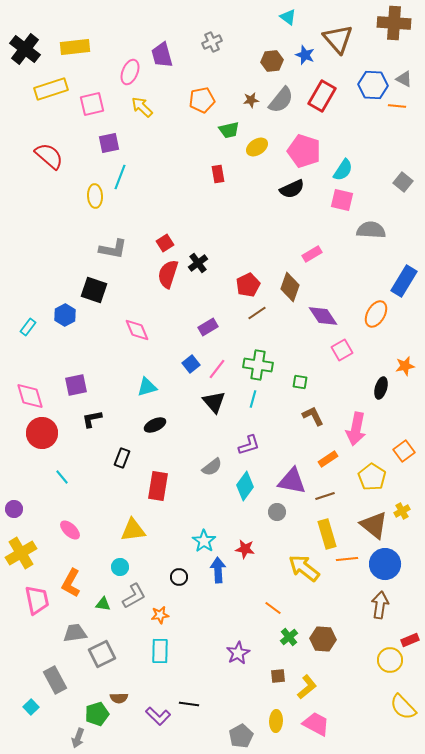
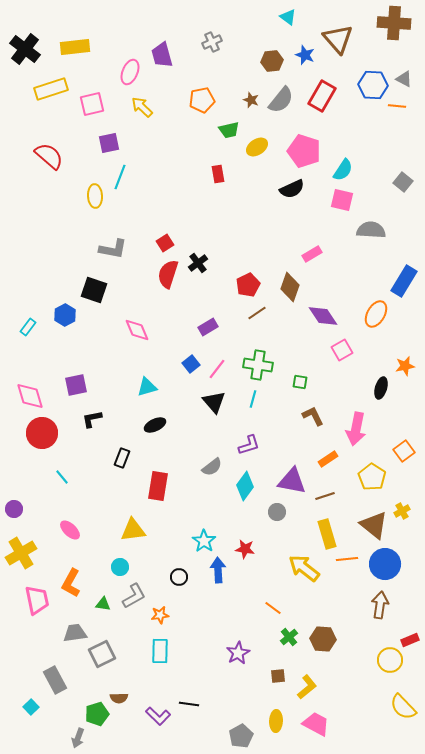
brown star at (251, 100): rotated 28 degrees clockwise
